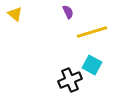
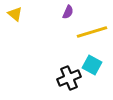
purple semicircle: rotated 48 degrees clockwise
black cross: moved 1 px left, 2 px up
